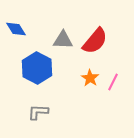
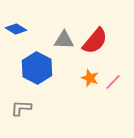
blue diamond: rotated 25 degrees counterclockwise
gray triangle: moved 1 px right
orange star: rotated 12 degrees counterclockwise
pink line: rotated 18 degrees clockwise
gray L-shape: moved 17 px left, 4 px up
